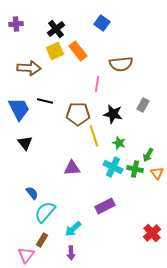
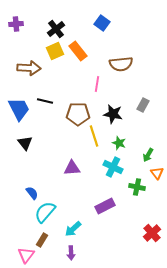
green cross: moved 2 px right, 18 px down
